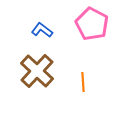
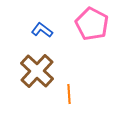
orange line: moved 14 px left, 12 px down
